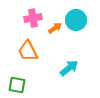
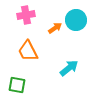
pink cross: moved 7 px left, 3 px up
